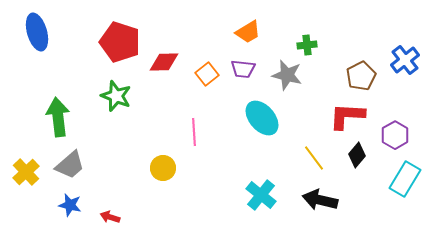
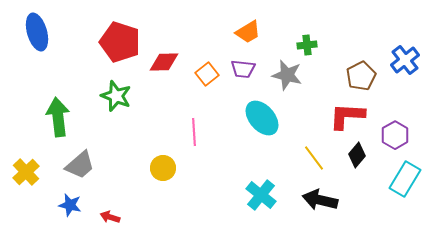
gray trapezoid: moved 10 px right
